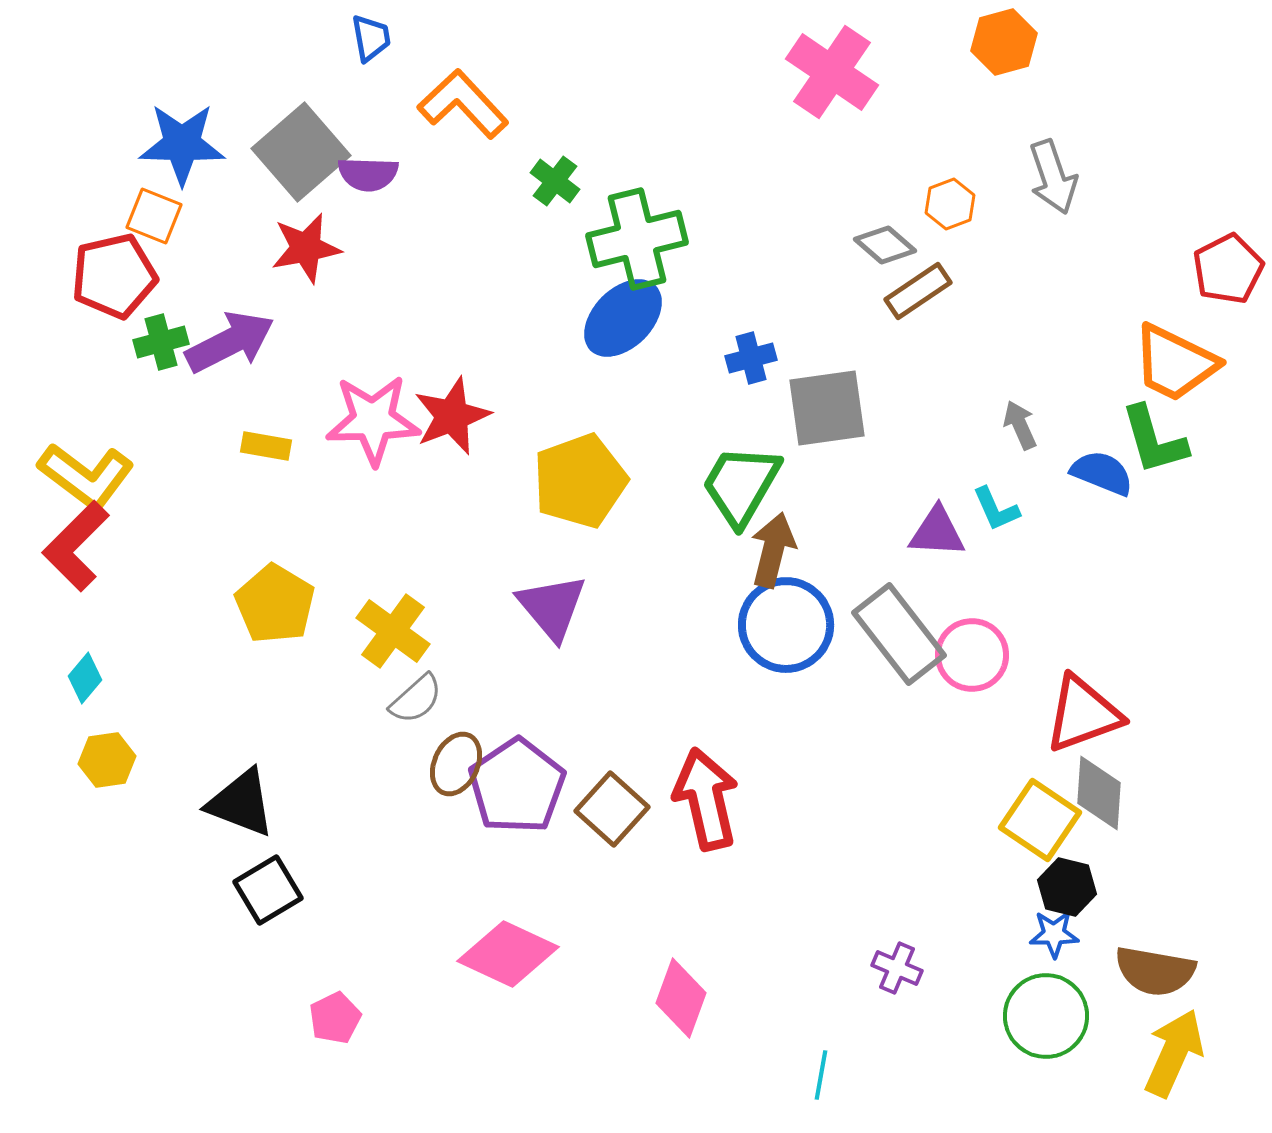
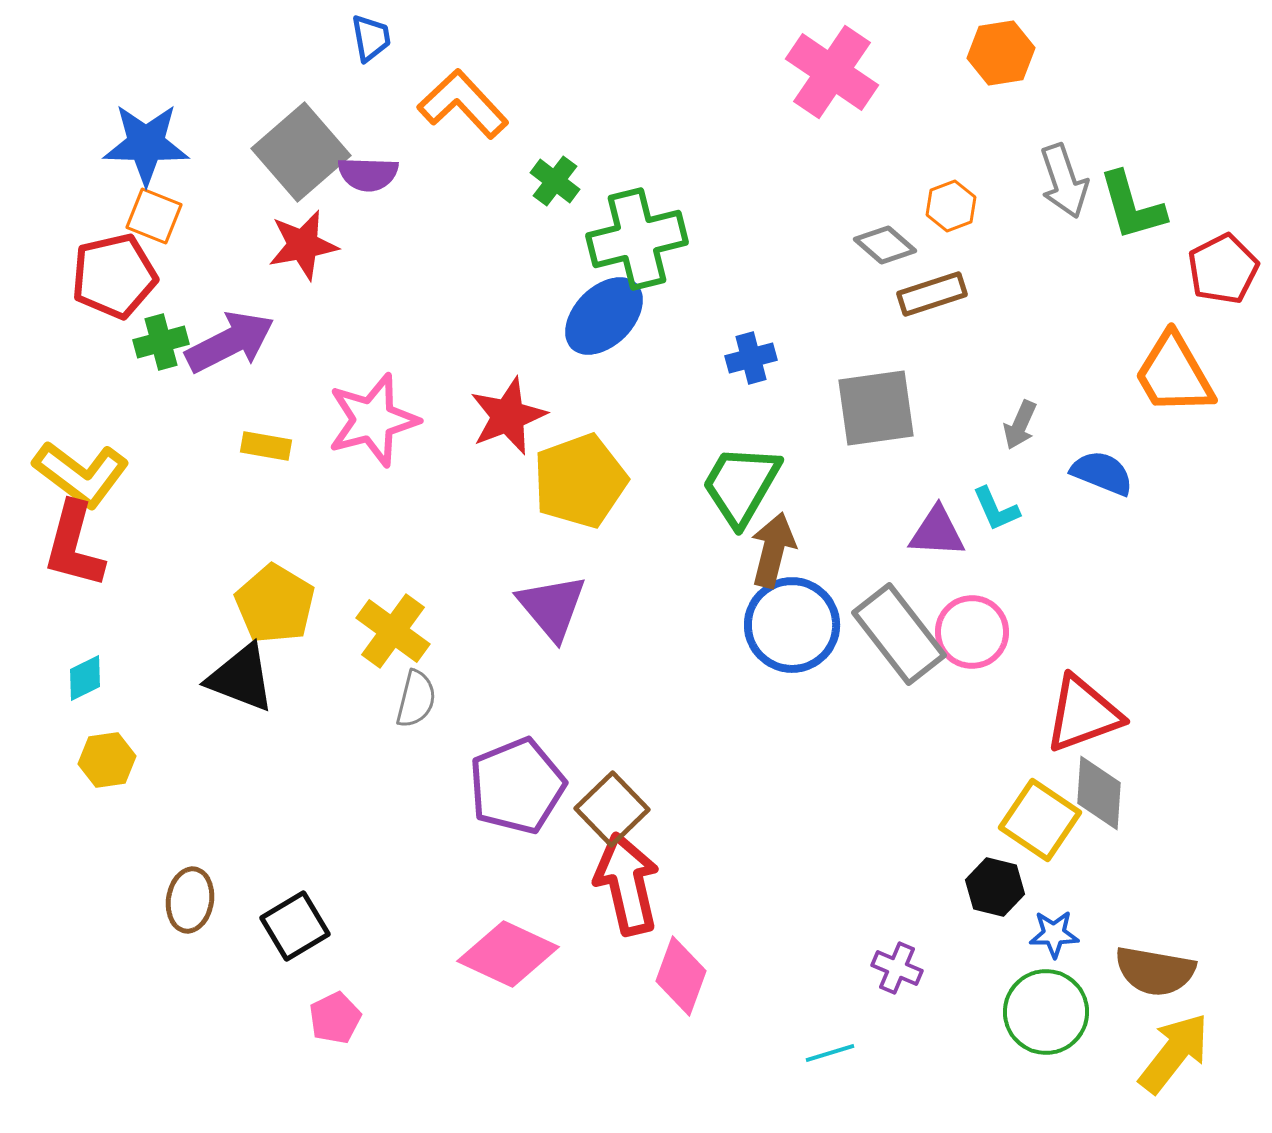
orange hexagon at (1004, 42): moved 3 px left, 11 px down; rotated 6 degrees clockwise
blue star at (182, 144): moved 36 px left
gray arrow at (1053, 177): moved 11 px right, 4 px down
orange hexagon at (950, 204): moved 1 px right, 2 px down
red star at (306, 248): moved 3 px left, 3 px up
red pentagon at (1228, 269): moved 5 px left
brown rectangle at (918, 291): moved 14 px right, 3 px down; rotated 16 degrees clockwise
blue ellipse at (623, 318): moved 19 px left, 2 px up
orange trapezoid at (1175, 363): moved 1 px left, 11 px down; rotated 34 degrees clockwise
gray square at (827, 408): moved 49 px right
red star at (452, 416): moved 56 px right
pink star at (373, 420): rotated 14 degrees counterclockwise
gray arrow at (1020, 425): rotated 132 degrees counterclockwise
green L-shape at (1154, 440): moved 22 px left, 234 px up
yellow L-shape at (86, 476): moved 5 px left, 2 px up
red L-shape at (76, 546): moved 2 px left, 1 px up; rotated 30 degrees counterclockwise
blue circle at (786, 625): moved 6 px right
pink circle at (972, 655): moved 23 px up
cyan diamond at (85, 678): rotated 24 degrees clockwise
gray semicircle at (416, 699): rotated 34 degrees counterclockwise
brown ellipse at (456, 764): moved 266 px left, 136 px down; rotated 16 degrees counterclockwise
purple pentagon at (517, 786): rotated 12 degrees clockwise
red arrow at (706, 799): moved 79 px left, 85 px down
black triangle at (241, 803): moved 125 px up
brown square at (612, 809): rotated 4 degrees clockwise
black hexagon at (1067, 887): moved 72 px left
black square at (268, 890): moved 27 px right, 36 px down
pink diamond at (681, 998): moved 22 px up
green circle at (1046, 1016): moved 4 px up
yellow arrow at (1174, 1053): rotated 14 degrees clockwise
cyan line at (821, 1075): moved 9 px right, 22 px up; rotated 63 degrees clockwise
